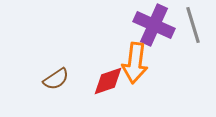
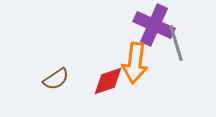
gray line: moved 17 px left, 18 px down
